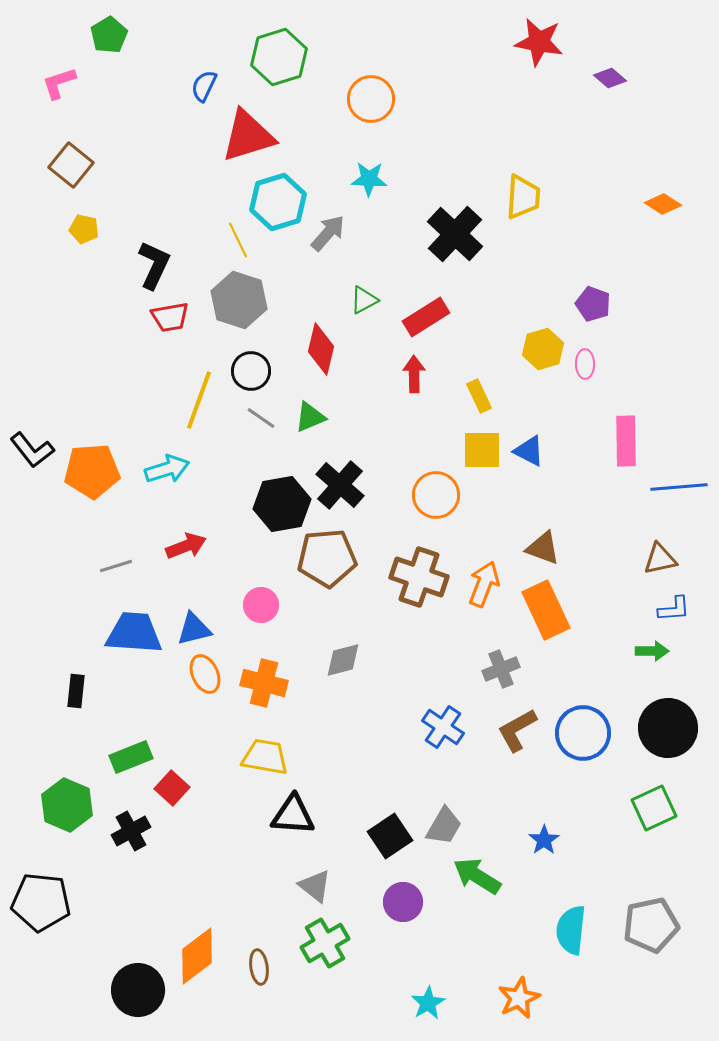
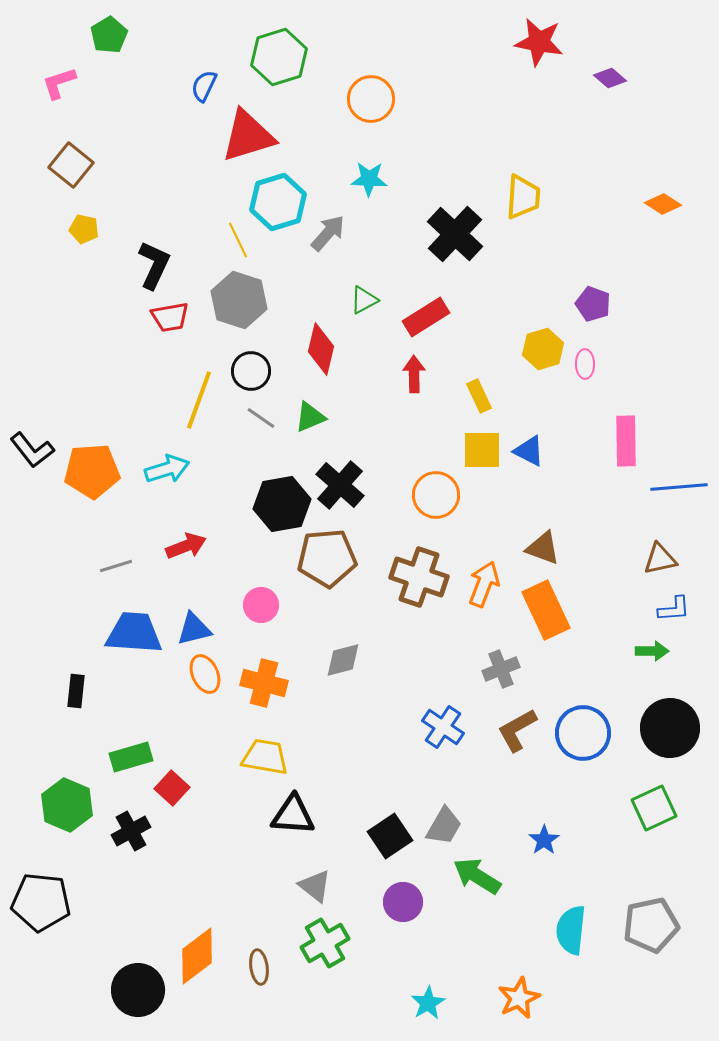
black circle at (668, 728): moved 2 px right
green rectangle at (131, 757): rotated 6 degrees clockwise
